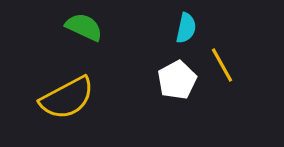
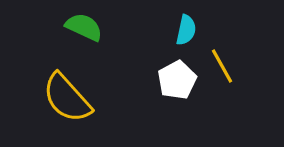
cyan semicircle: moved 2 px down
yellow line: moved 1 px down
yellow semicircle: rotated 76 degrees clockwise
